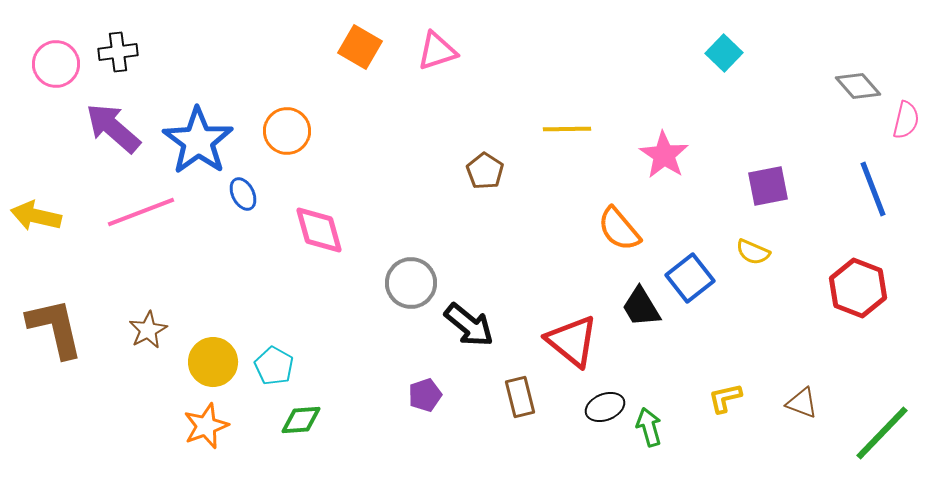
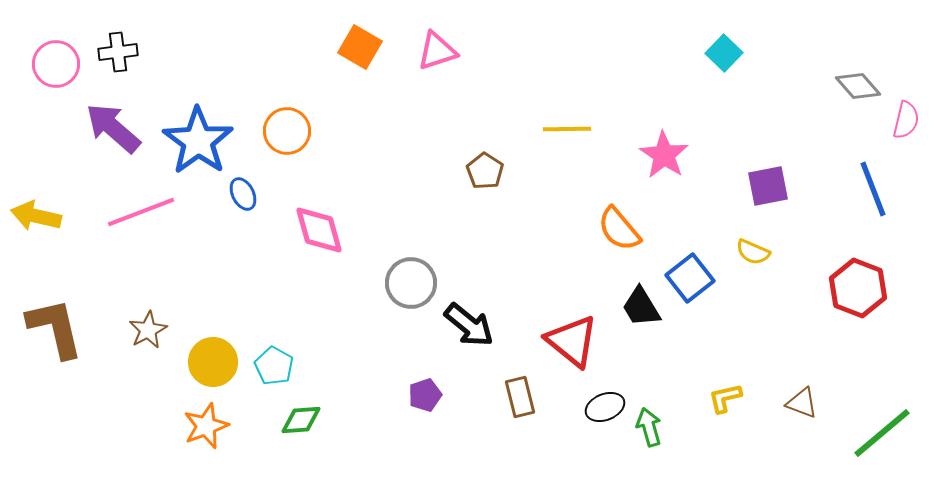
green line: rotated 6 degrees clockwise
